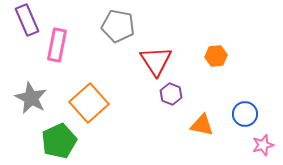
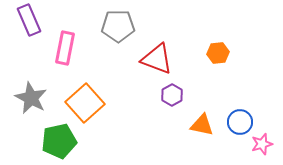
purple rectangle: moved 2 px right
gray pentagon: rotated 12 degrees counterclockwise
pink rectangle: moved 8 px right, 3 px down
orange hexagon: moved 2 px right, 3 px up
red triangle: moved 1 px right, 2 px up; rotated 36 degrees counterclockwise
purple hexagon: moved 1 px right, 1 px down; rotated 10 degrees clockwise
orange square: moved 4 px left
blue circle: moved 5 px left, 8 px down
green pentagon: rotated 12 degrees clockwise
pink star: moved 1 px left, 1 px up
